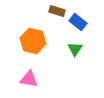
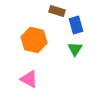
blue rectangle: moved 2 px left, 3 px down; rotated 36 degrees clockwise
orange hexagon: moved 1 px right, 1 px up
pink triangle: rotated 18 degrees clockwise
